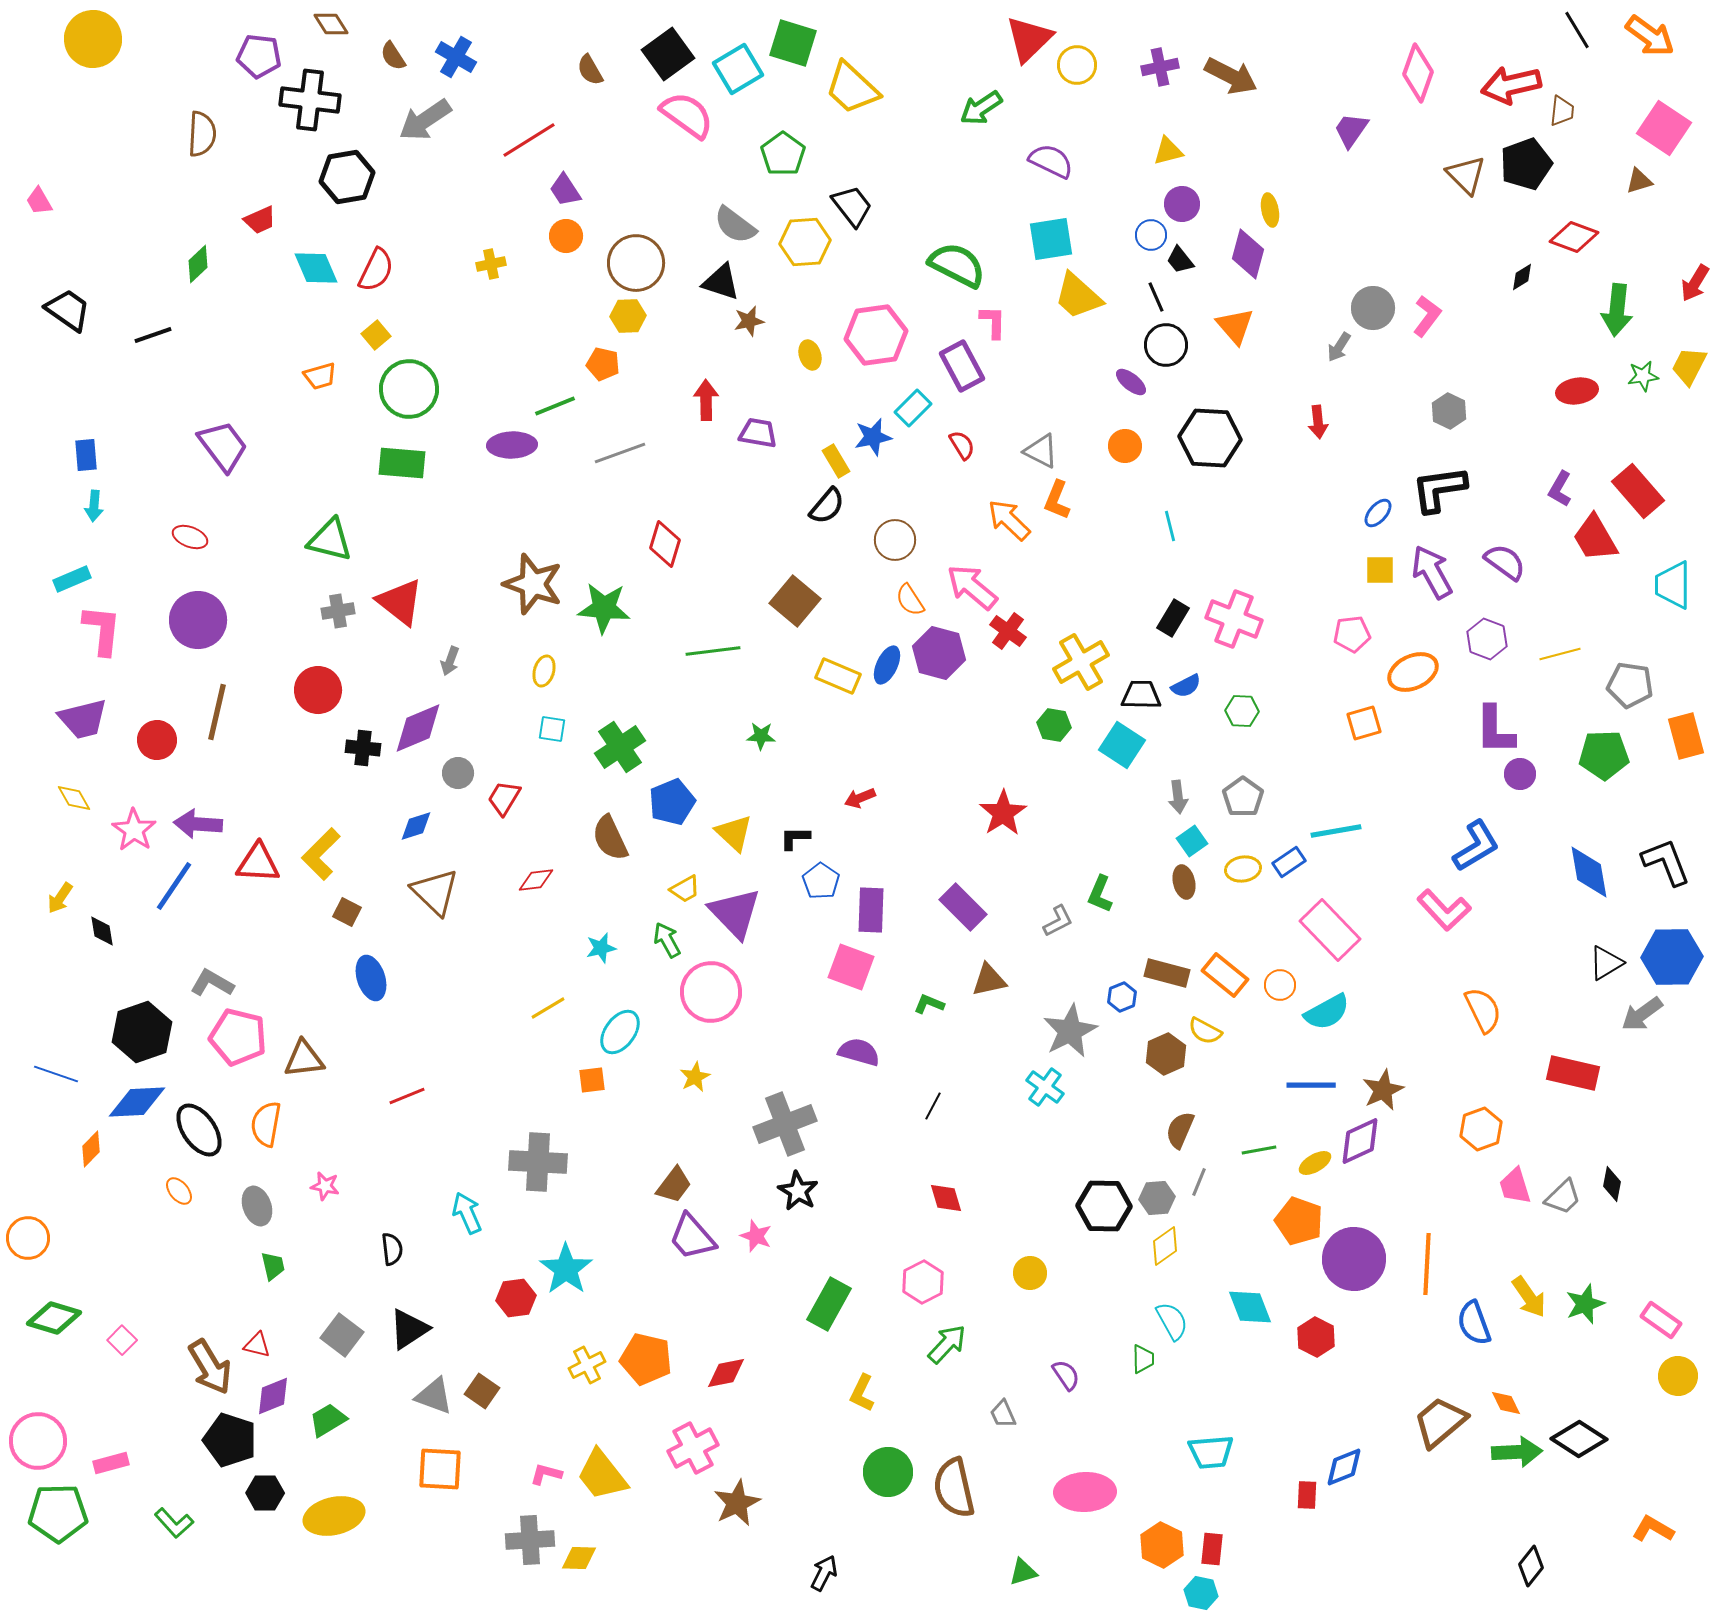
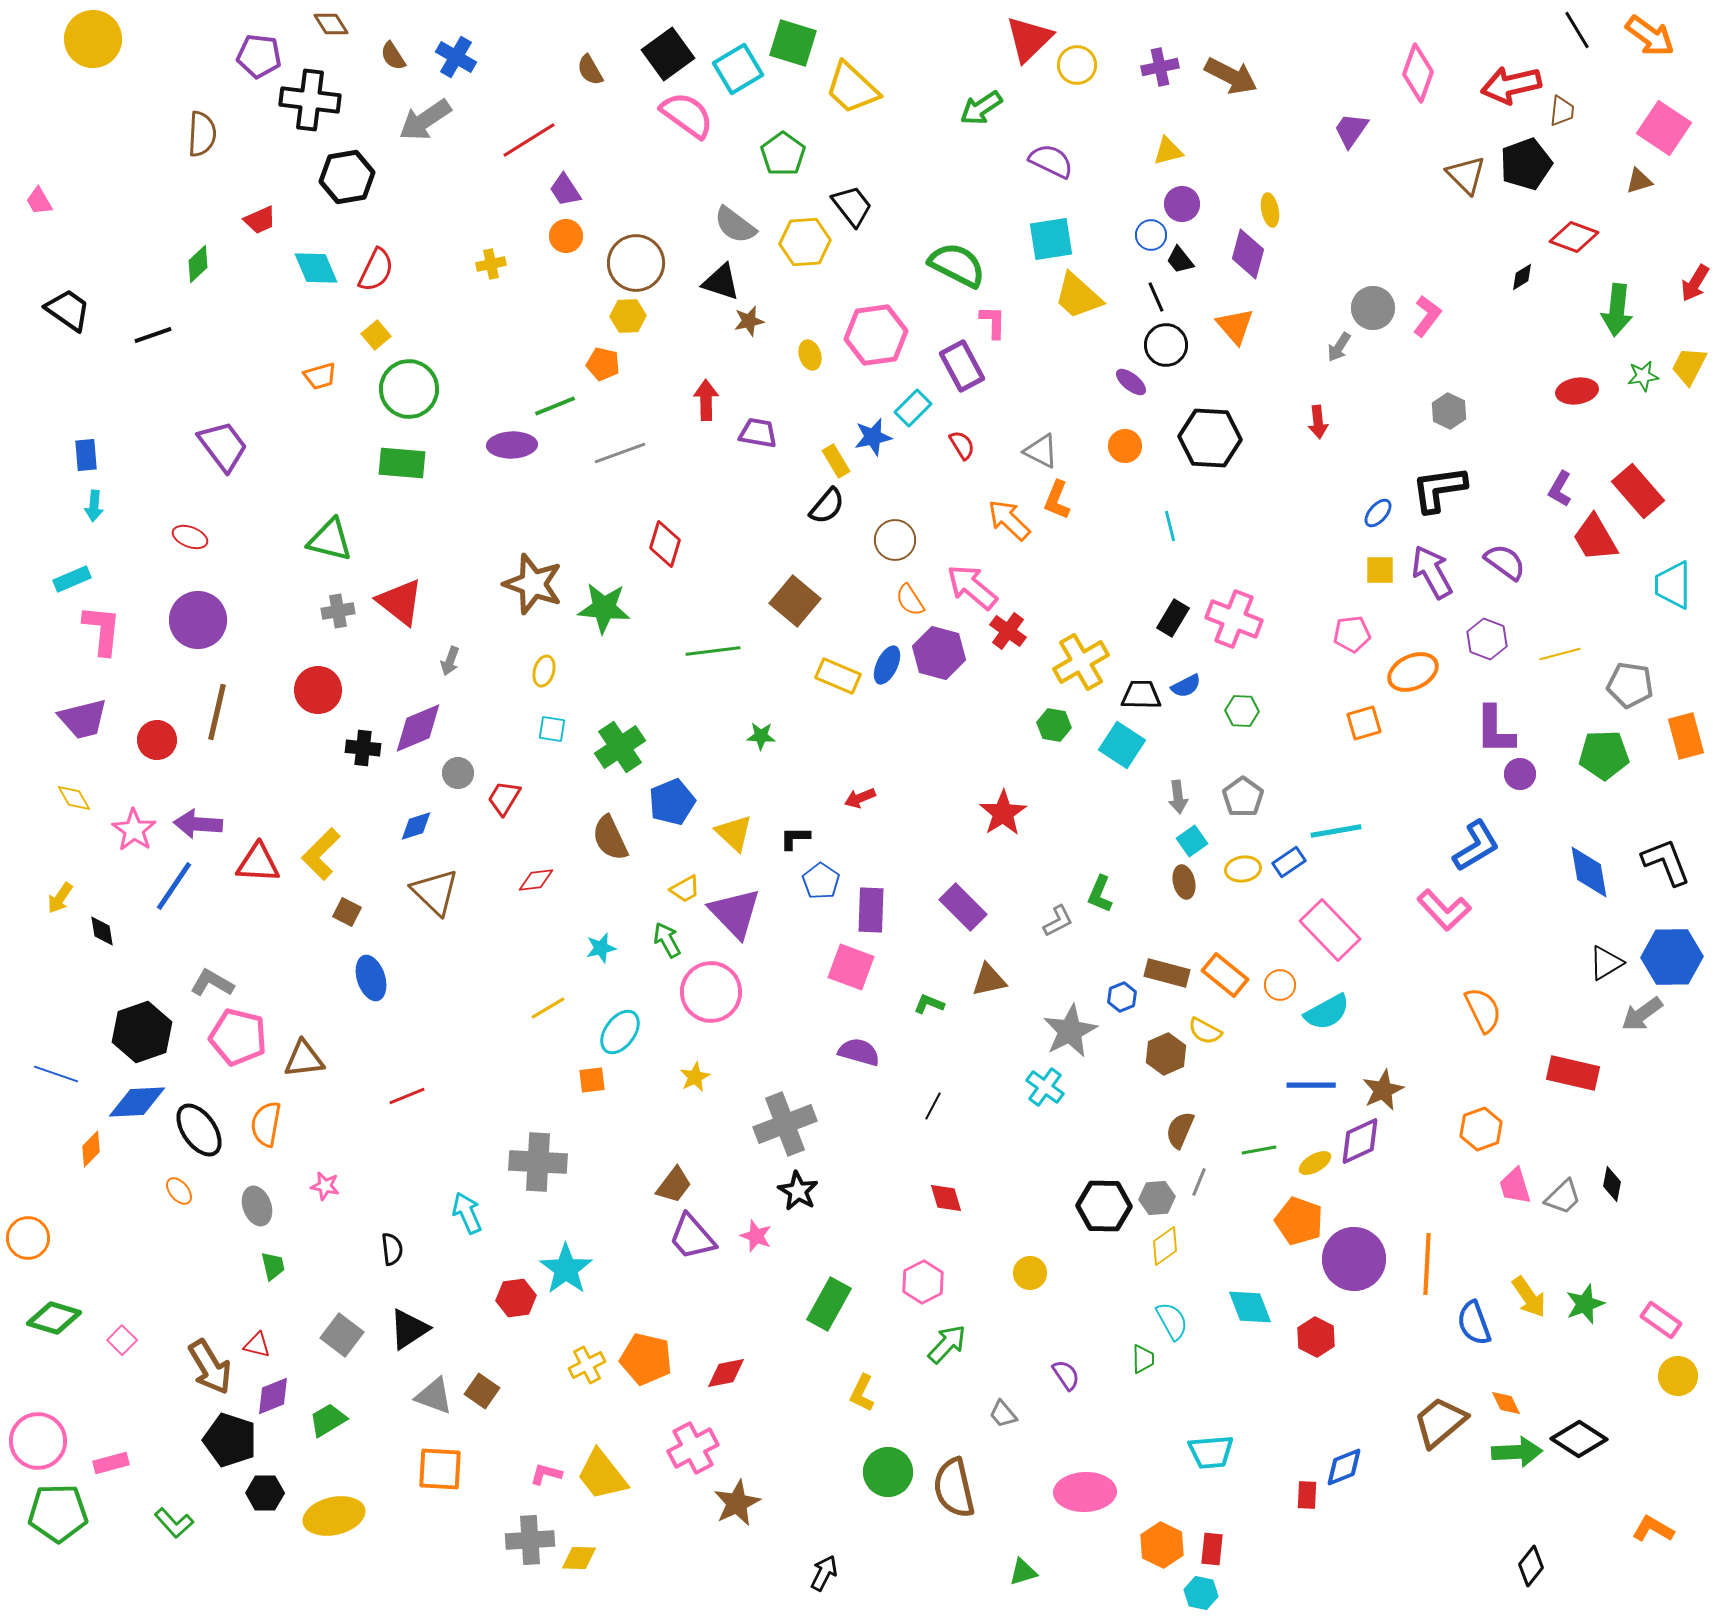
gray trapezoid at (1003, 1414): rotated 16 degrees counterclockwise
